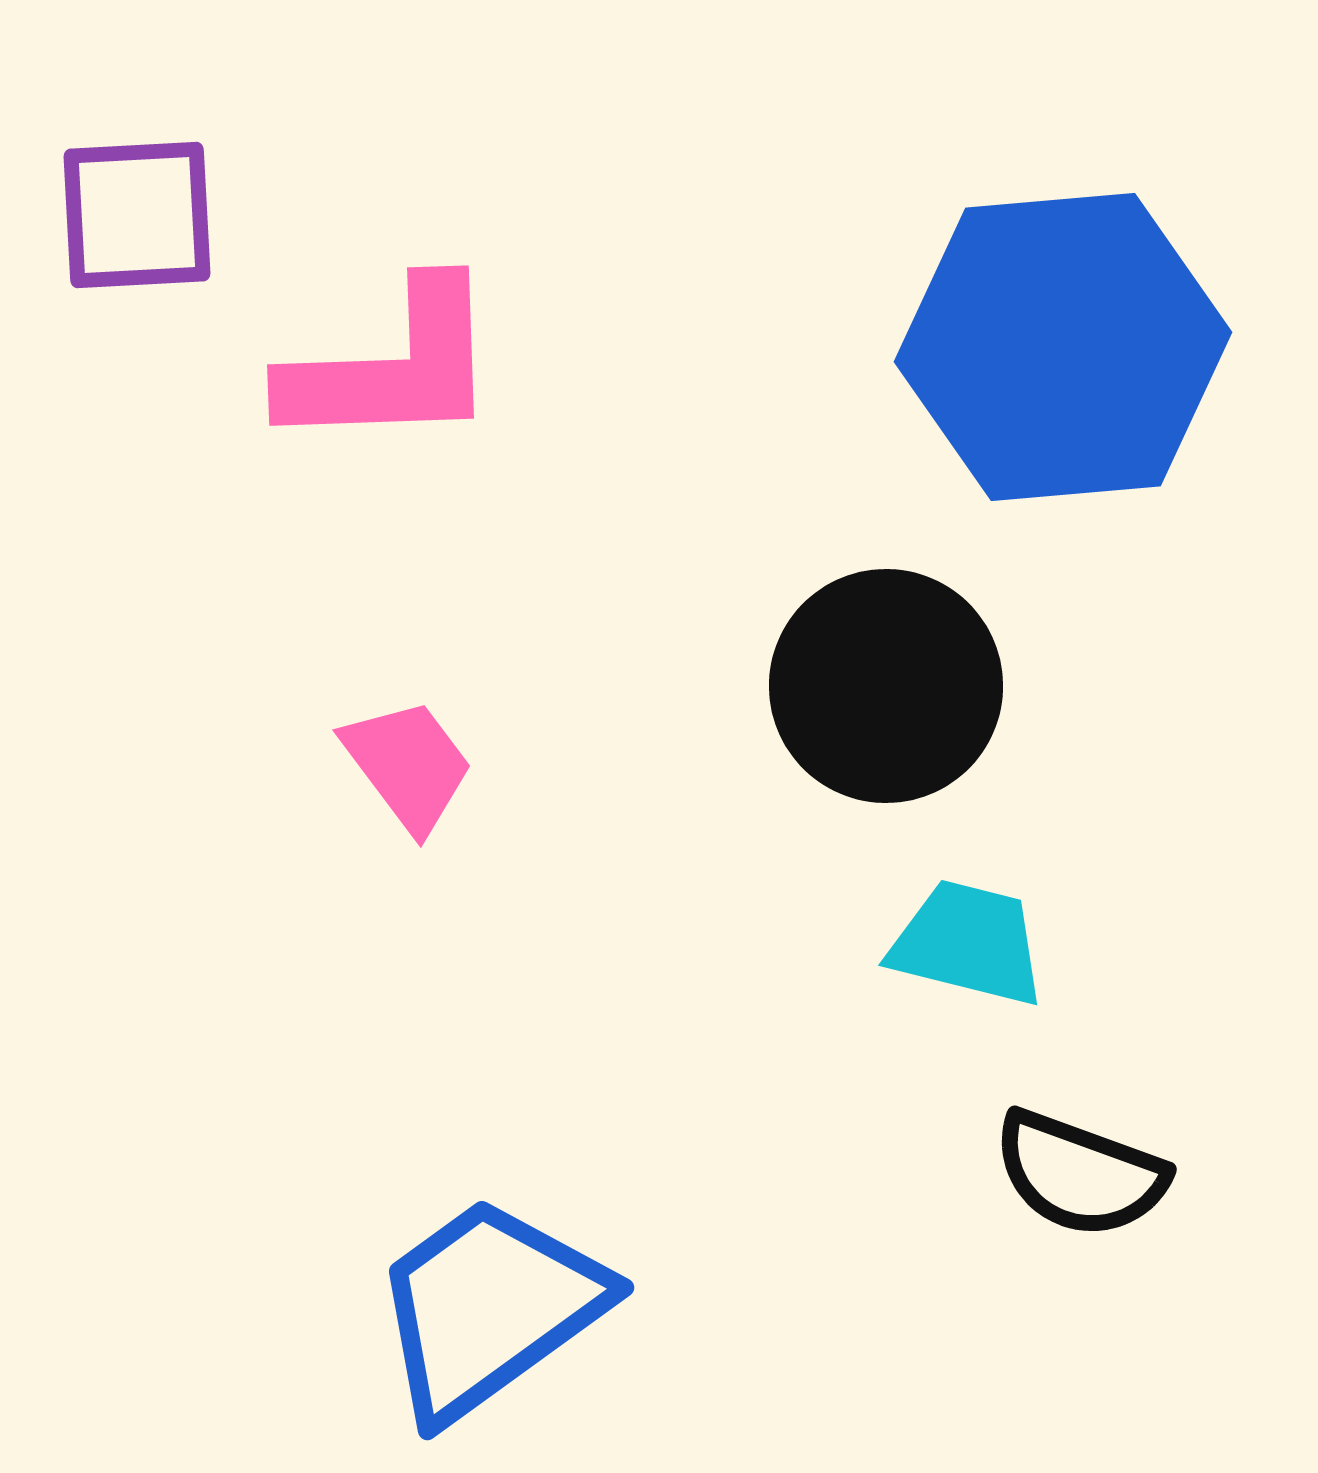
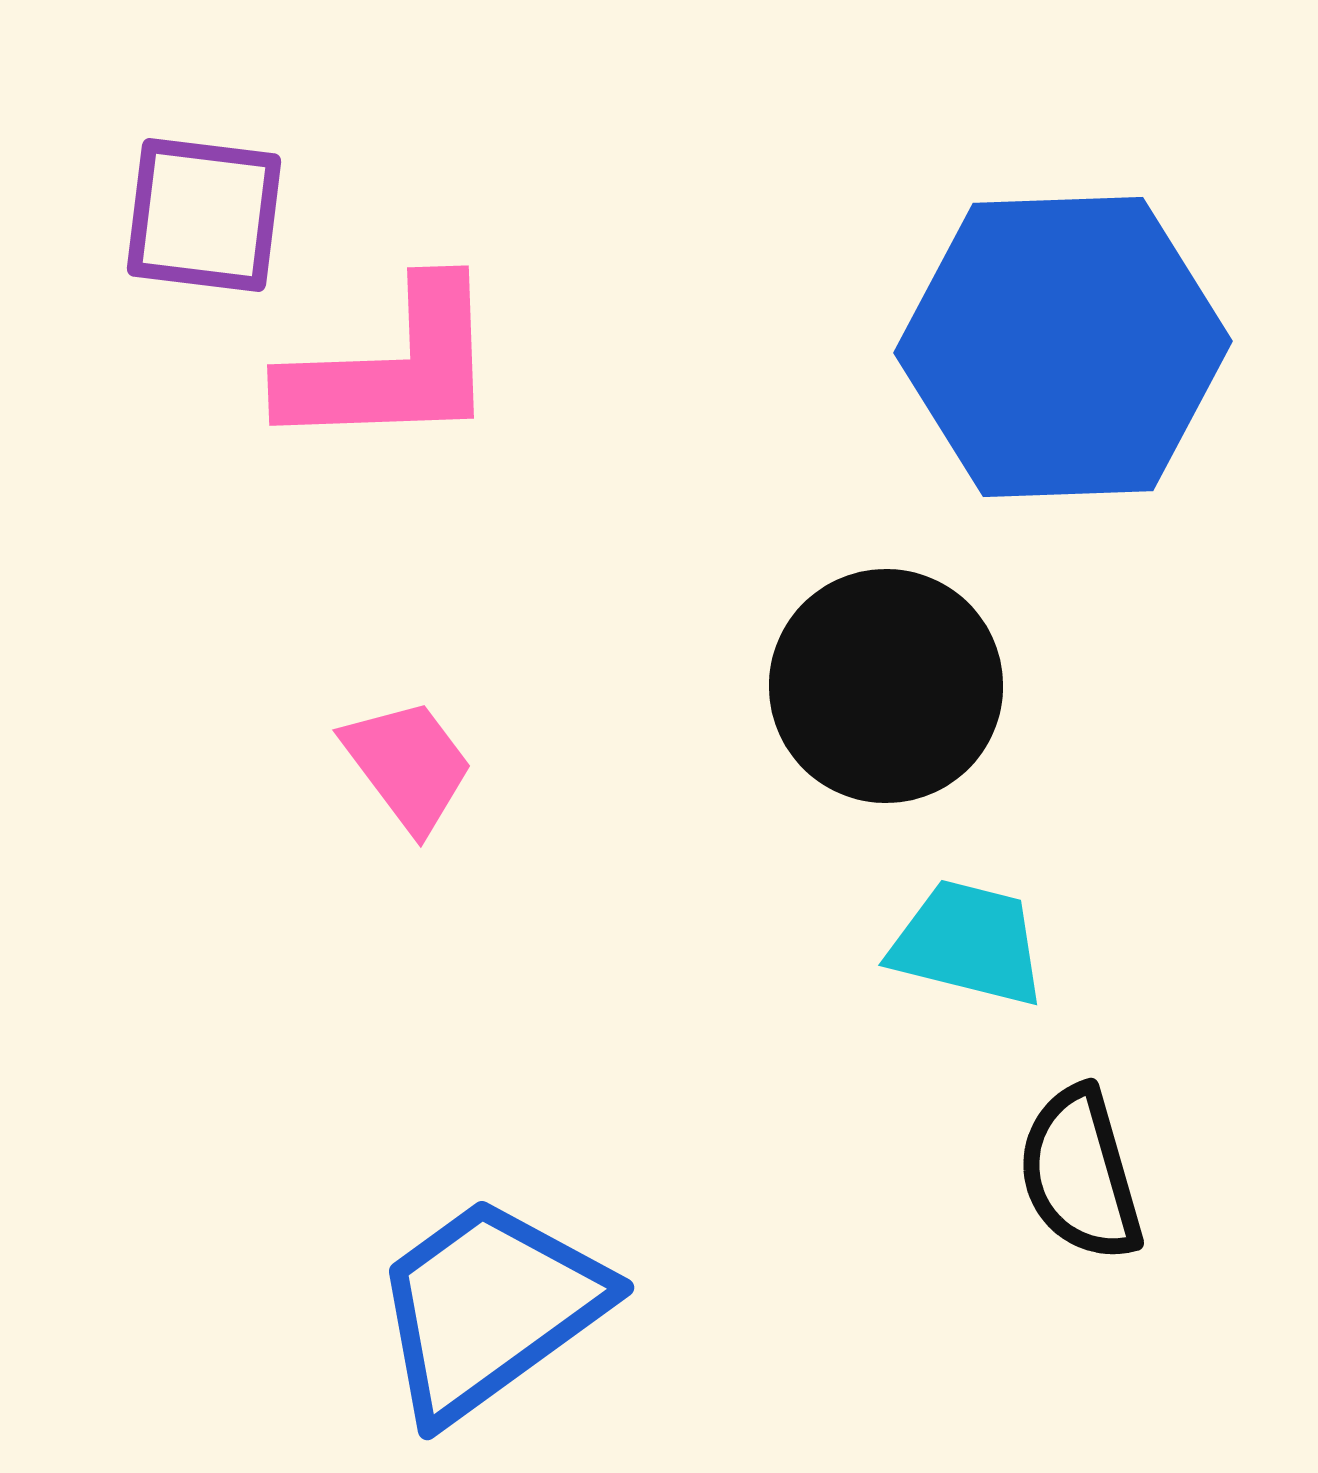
purple square: moved 67 px right; rotated 10 degrees clockwise
blue hexagon: rotated 3 degrees clockwise
black semicircle: rotated 54 degrees clockwise
